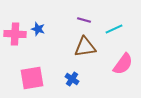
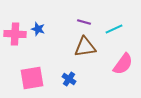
purple line: moved 2 px down
blue cross: moved 3 px left
